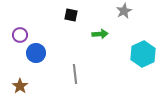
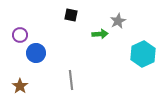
gray star: moved 6 px left, 10 px down
gray line: moved 4 px left, 6 px down
